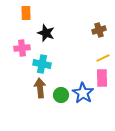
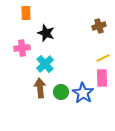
brown cross: moved 4 px up
cyan cross: moved 3 px right; rotated 36 degrees clockwise
green circle: moved 3 px up
